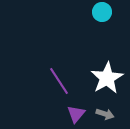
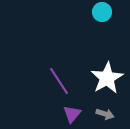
purple triangle: moved 4 px left
